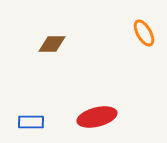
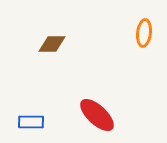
orange ellipse: rotated 36 degrees clockwise
red ellipse: moved 2 px up; rotated 57 degrees clockwise
